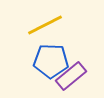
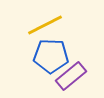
blue pentagon: moved 5 px up
